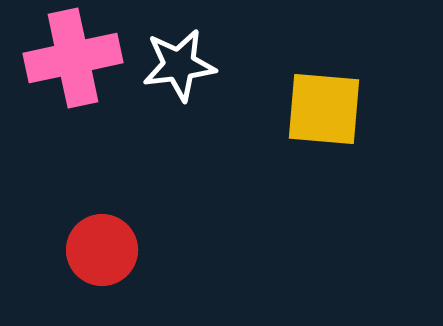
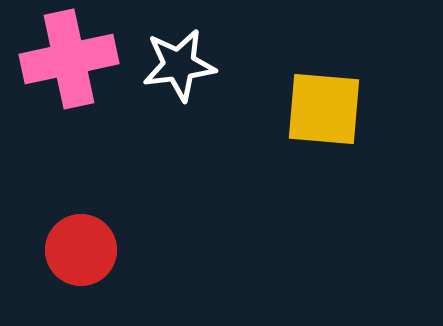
pink cross: moved 4 px left, 1 px down
red circle: moved 21 px left
